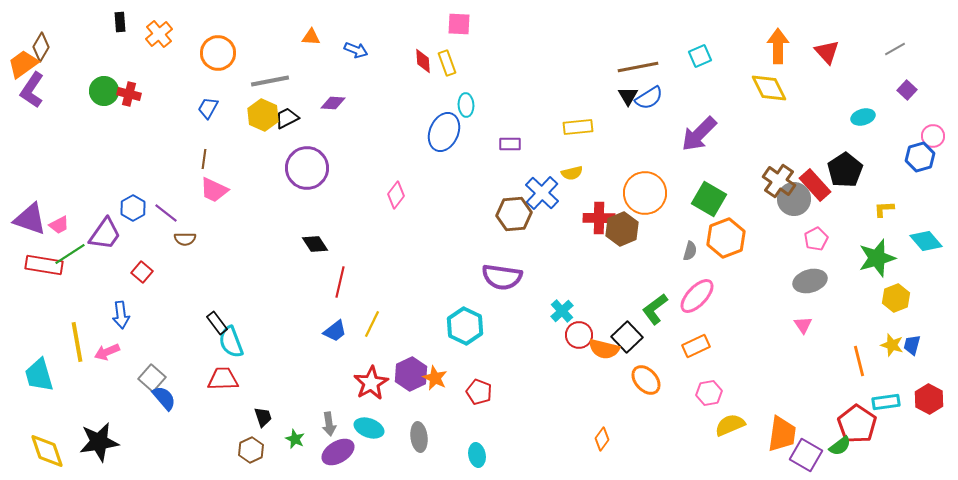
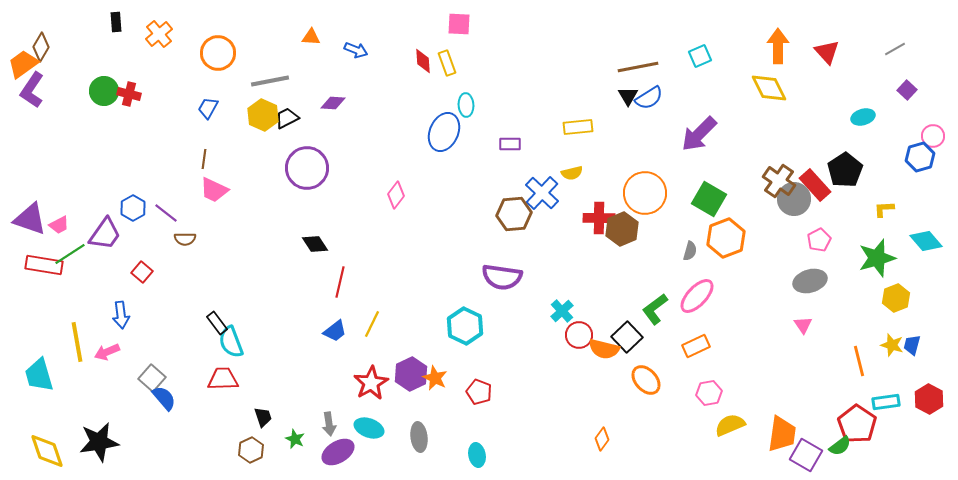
black rectangle at (120, 22): moved 4 px left
pink pentagon at (816, 239): moved 3 px right, 1 px down
